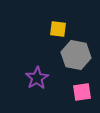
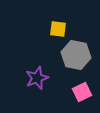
purple star: rotated 10 degrees clockwise
pink square: rotated 18 degrees counterclockwise
